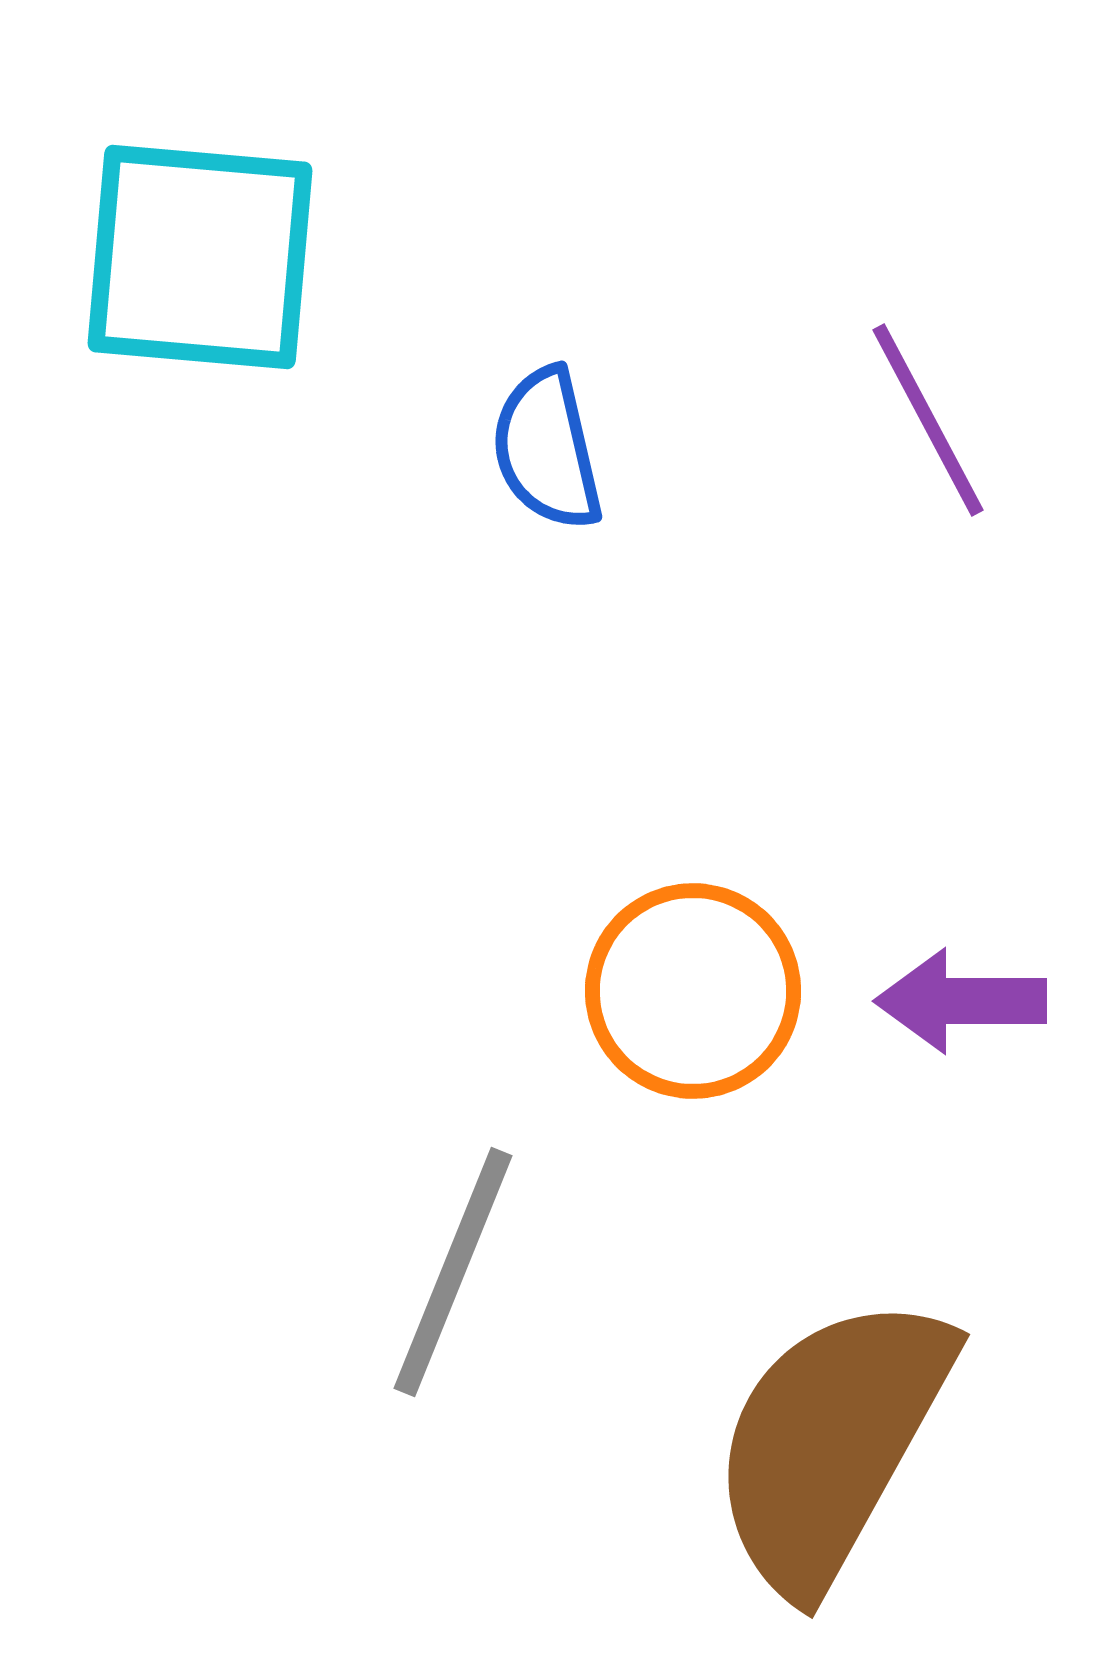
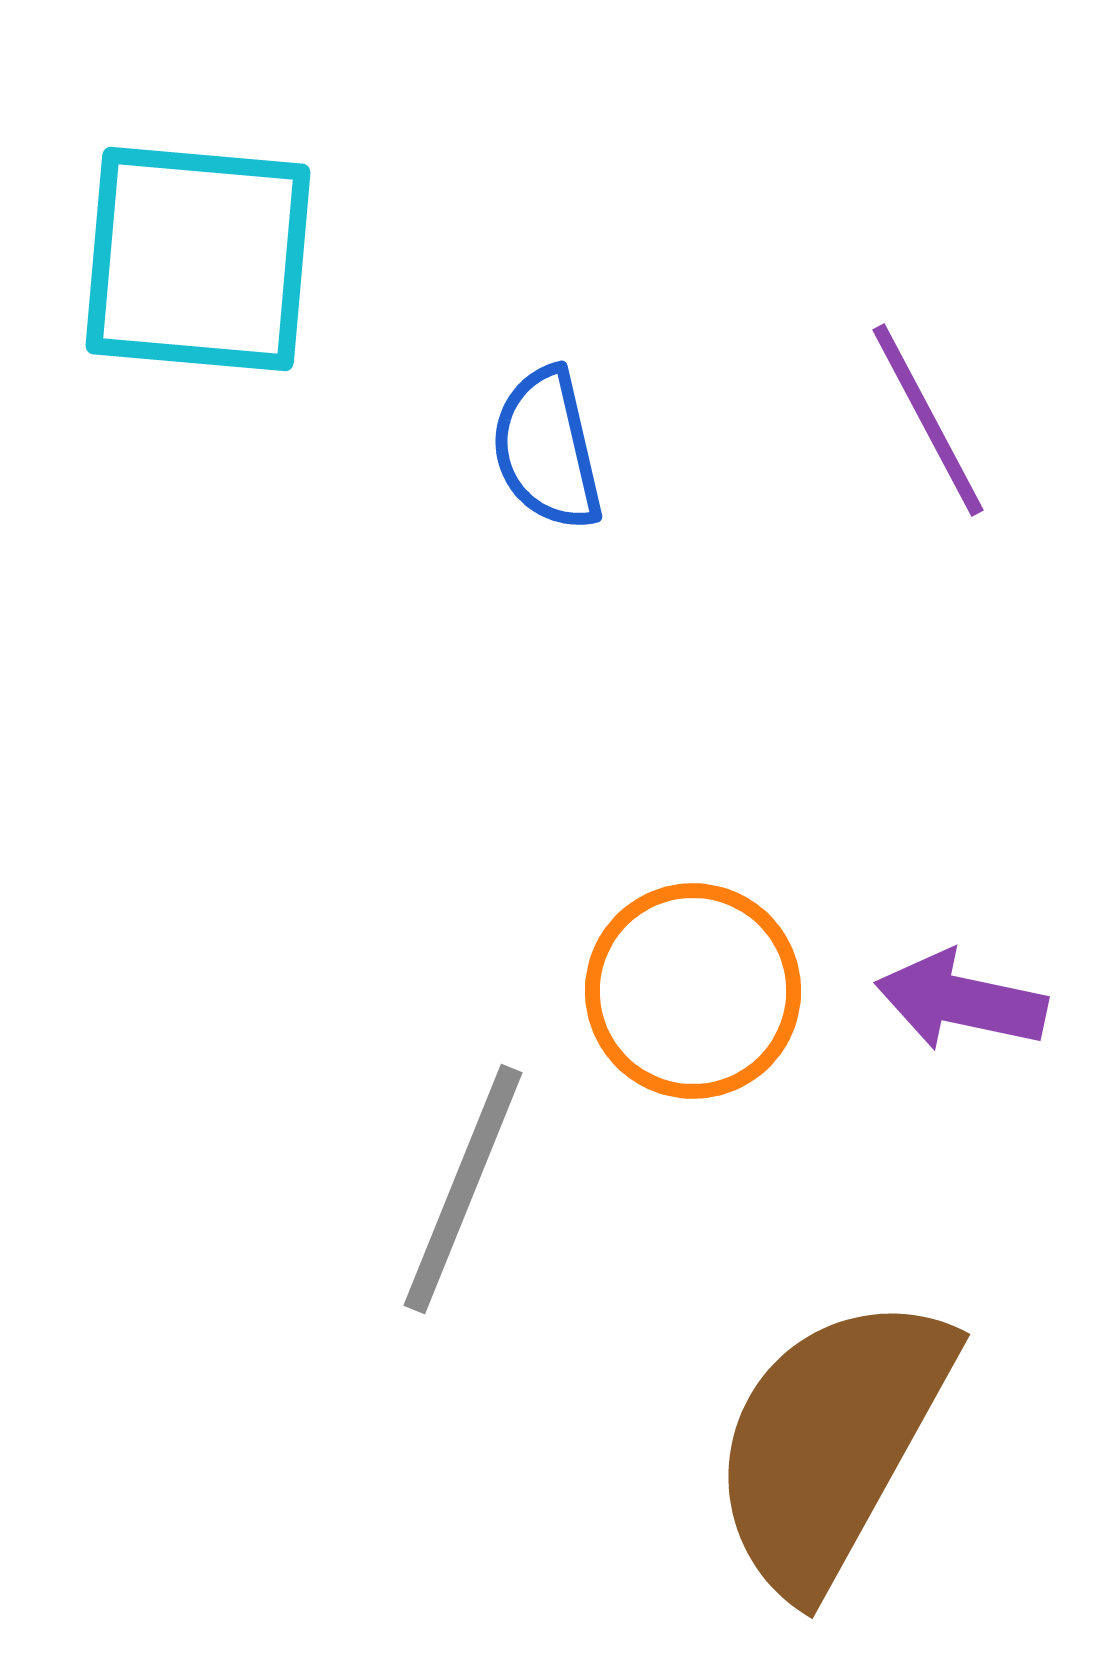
cyan square: moved 2 px left, 2 px down
purple arrow: rotated 12 degrees clockwise
gray line: moved 10 px right, 83 px up
